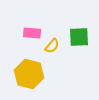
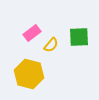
pink rectangle: rotated 42 degrees counterclockwise
yellow semicircle: moved 1 px left, 1 px up
